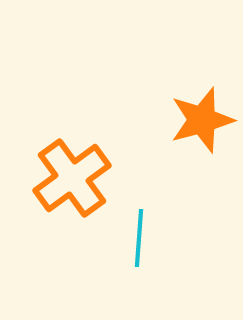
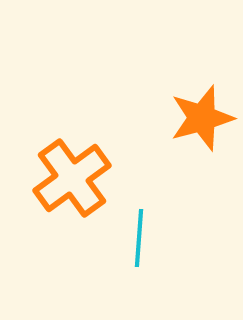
orange star: moved 2 px up
